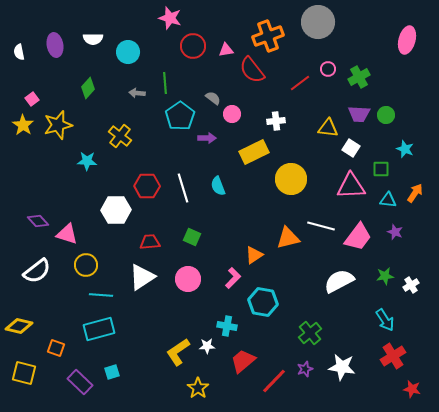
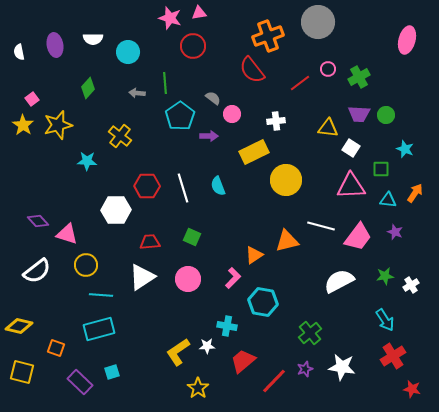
pink triangle at (226, 50): moved 27 px left, 37 px up
purple arrow at (207, 138): moved 2 px right, 2 px up
yellow circle at (291, 179): moved 5 px left, 1 px down
orange triangle at (288, 238): moved 1 px left, 3 px down
yellow square at (24, 373): moved 2 px left, 1 px up
